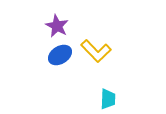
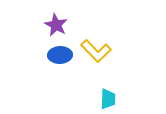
purple star: moved 1 px left, 1 px up
blue ellipse: rotated 30 degrees clockwise
